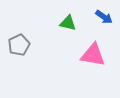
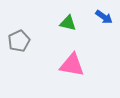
gray pentagon: moved 4 px up
pink triangle: moved 21 px left, 10 px down
